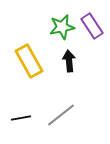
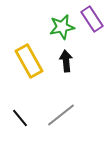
purple rectangle: moved 7 px up
black arrow: moved 3 px left
black line: moved 1 px left; rotated 60 degrees clockwise
